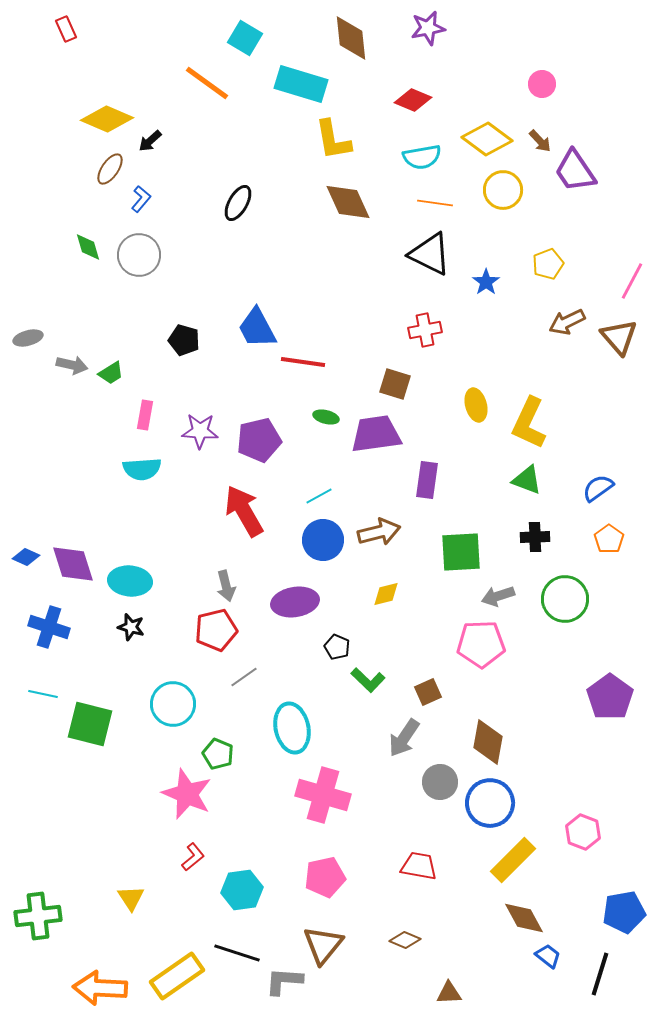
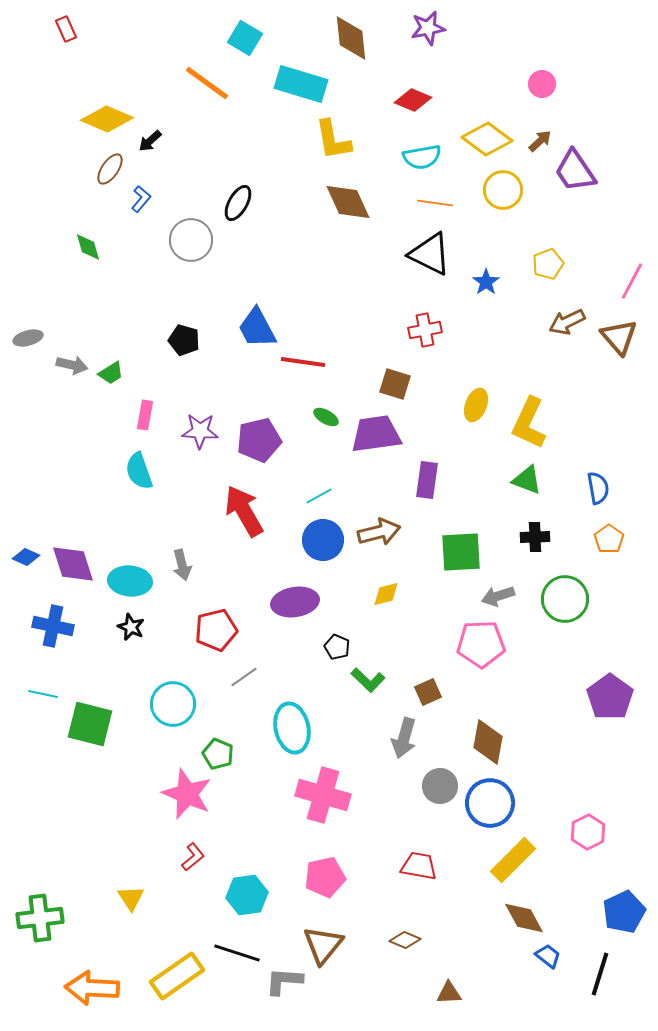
brown arrow at (540, 141): rotated 90 degrees counterclockwise
gray circle at (139, 255): moved 52 px right, 15 px up
yellow ellipse at (476, 405): rotated 36 degrees clockwise
green ellipse at (326, 417): rotated 15 degrees clockwise
cyan semicircle at (142, 469): moved 3 px left, 2 px down; rotated 75 degrees clockwise
blue semicircle at (598, 488): rotated 116 degrees clockwise
gray arrow at (226, 586): moved 44 px left, 21 px up
blue cross at (49, 627): moved 4 px right, 1 px up; rotated 6 degrees counterclockwise
black star at (131, 627): rotated 8 degrees clockwise
gray arrow at (404, 738): rotated 18 degrees counterclockwise
gray circle at (440, 782): moved 4 px down
pink hexagon at (583, 832): moved 5 px right; rotated 12 degrees clockwise
cyan hexagon at (242, 890): moved 5 px right, 5 px down
blue pentagon at (624, 912): rotated 15 degrees counterclockwise
green cross at (38, 916): moved 2 px right, 2 px down
orange arrow at (100, 988): moved 8 px left
